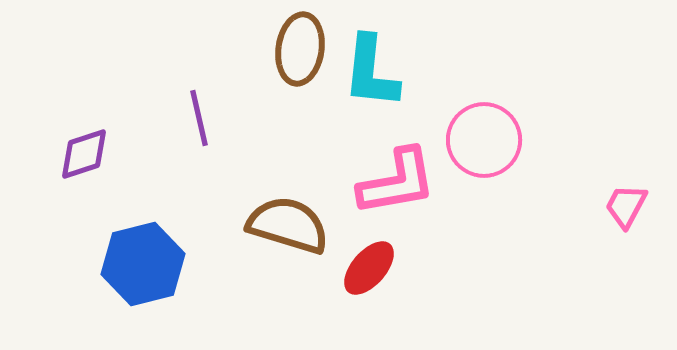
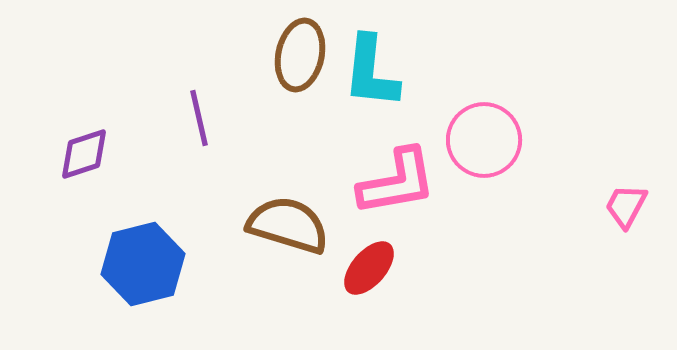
brown ellipse: moved 6 px down; rotated 4 degrees clockwise
